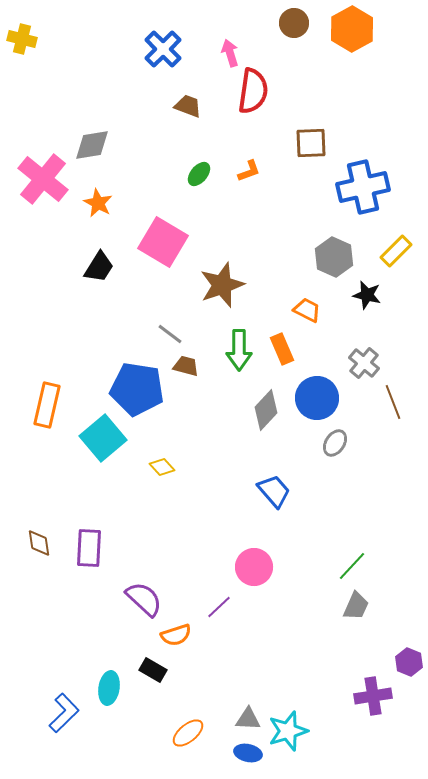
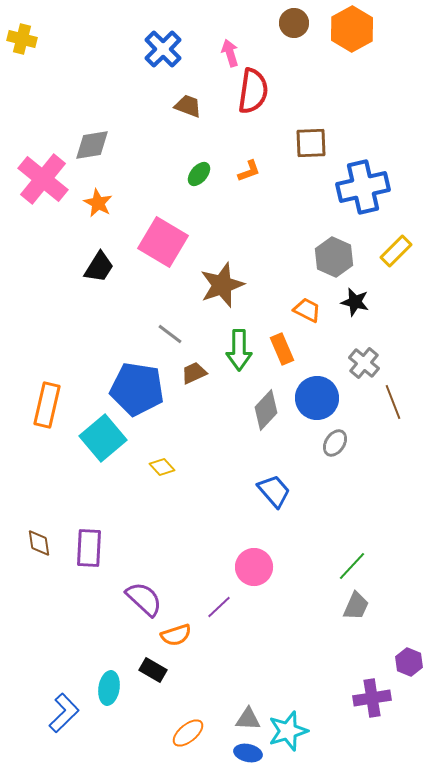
black star at (367, 295): moved 12 px left, 7 px down
brown trapezoid at (186, 366): moved 8 px right, 7 px down; rotated 40 degrees counterclockwise
purple cross at (373, 696): moved 1 px left, 2 px down
